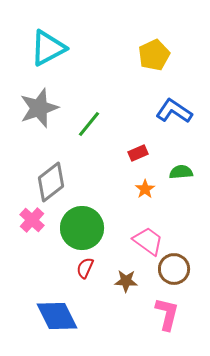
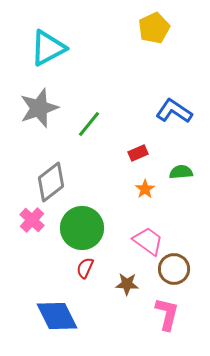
yellow pentagon: moved 27 px up
brown star: moved 1 px right, 3 px down
